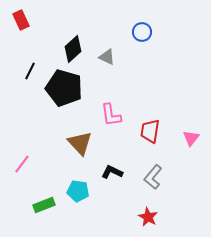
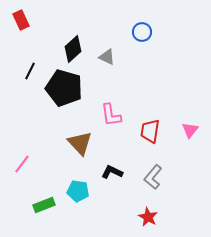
pink triangle: moved 1 px left, 8 px up
